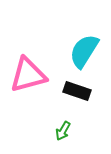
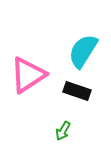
cyan semicircle: moved 1 px left
pink triangle: rotated 18 degrees counterclockwise
